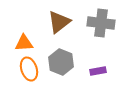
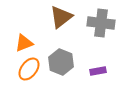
brown triangle: moved 2 px right, 5 px up
orange triangle: rotated 18 degrees counterclockwise
orange ellipse: rotated 55 degrees clockwise
